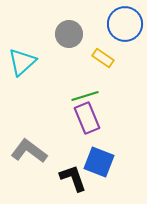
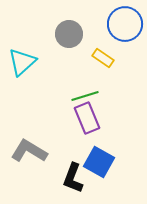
gray L-shape: rotated 6 degrees counterclockwise
blue square: rotated 8 degrees clockwise
black L-shape: rotated 140 degrees counterclockwise
